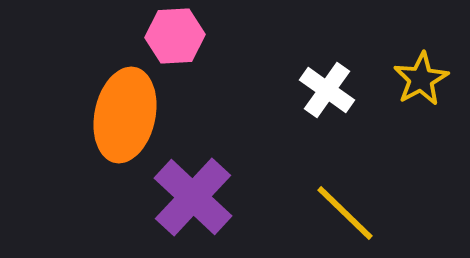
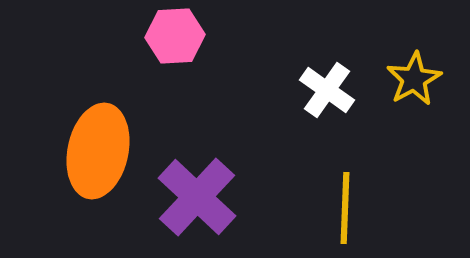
yellow star: moved 7 px left
orange ellipse: moved 27 px left, 36 px down
purple cross: moved 4 px right
yellow line: moved 5 px up; rotated 48 degrees clockwise
